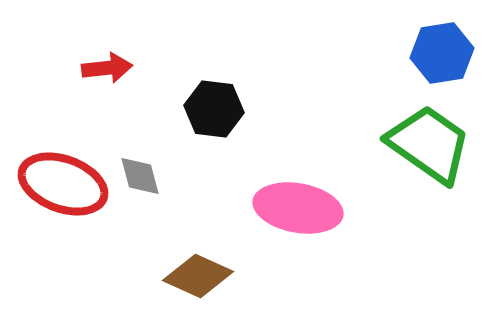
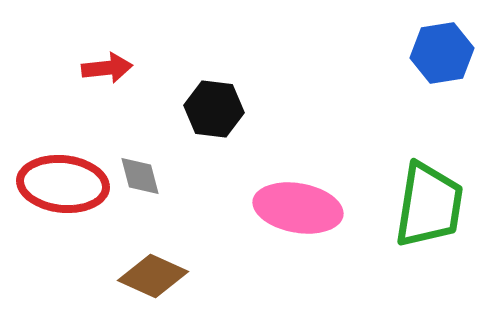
green trapezoid: moved 61 px down; rotated 64 degrees clockwise
red ellipse: rotated 14 degrees counterclockwise
brown diamond: moved 45 px left
